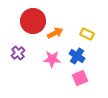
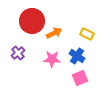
red circle: moved 1 px left
orange arrow: moved 1 px left
